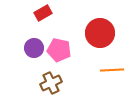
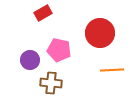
purple circle: moved 4 px left, 12 px down
brown cross: rotated 30 degrees clockwise
